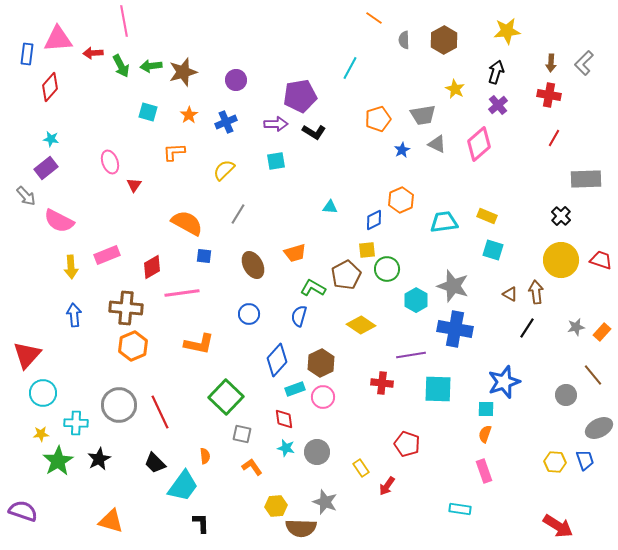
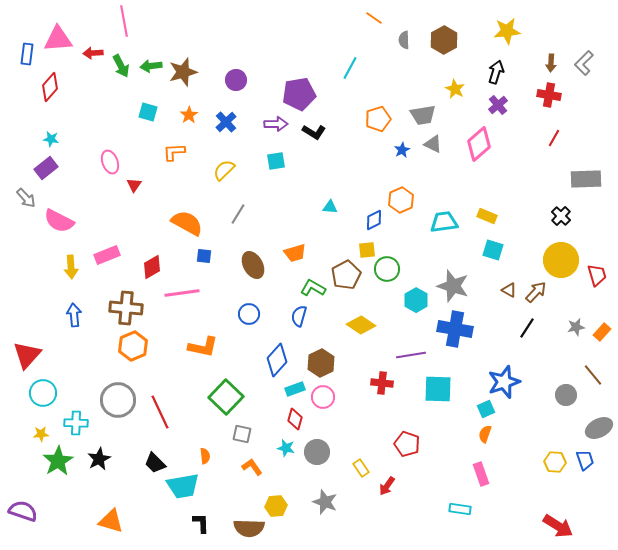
purple pentagon at (300, 96): moved 1 px left, 2 px up
blue cross at (226, 122): rotated 20 degrees counterclockwise
gray triangle at (437, 144): moved 4 px left
gray arrow at (26, 196): moved 2 px down
red trapezoid at (601, 260): moved 4 px left, 15 px down; rotated 55 degrees clockwise
brown arrow at (536, 292): rotated 50 degrees clockwise
brown triangle at (510, 294): moved 1 px left, 4 px up
orange L-shape at (199, 344): moved 4 px right, 3 px down
gray circle at (119, 405): moved 1 px left, 5 px up
cyan square at (486, 409): rotated 24 degrees counterclockwise
red diamond at (284, 419): moved 11 px right; rotated 25 degrees clockwise
pink rectangle at (484, 471): moved 3 px left, 3 px down
cyan trapezoid at (183, 486): rotated 44 degrees clockwise
brown semicircle at (301, 528): moved 52 px left
